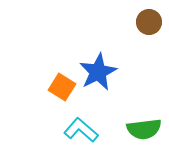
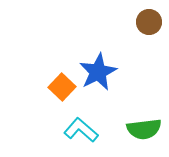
orange square: rotated 12 degrees clockwise
